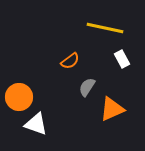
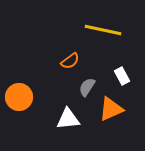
yellow line: moved 2 px left, 2 px down
white rectangle: moved 17 px down
orange triangle: moved 1 px left
white triangle: moved 32 px right, 5 px up; rotated 25 degrees counterclockwise
